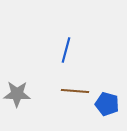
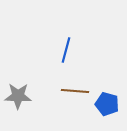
gray star: moved 1 px right, 2 px down
